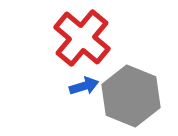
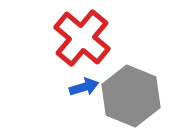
blue arrow: moved 1 px down
